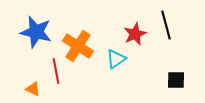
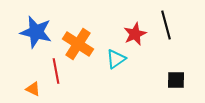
orange cross: moved 2 px up
